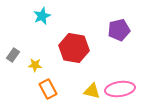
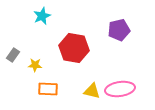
orange rectangle: rotated 60 degrees counterclockwise
